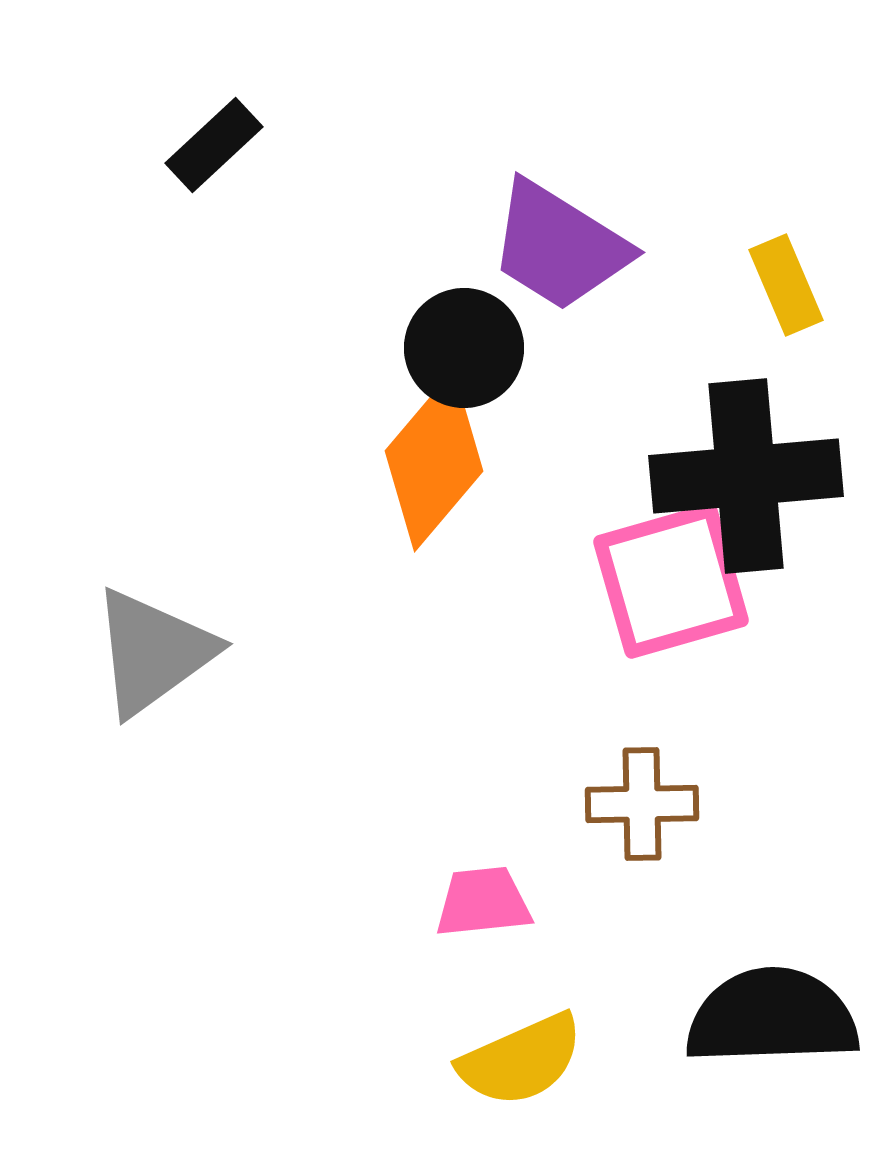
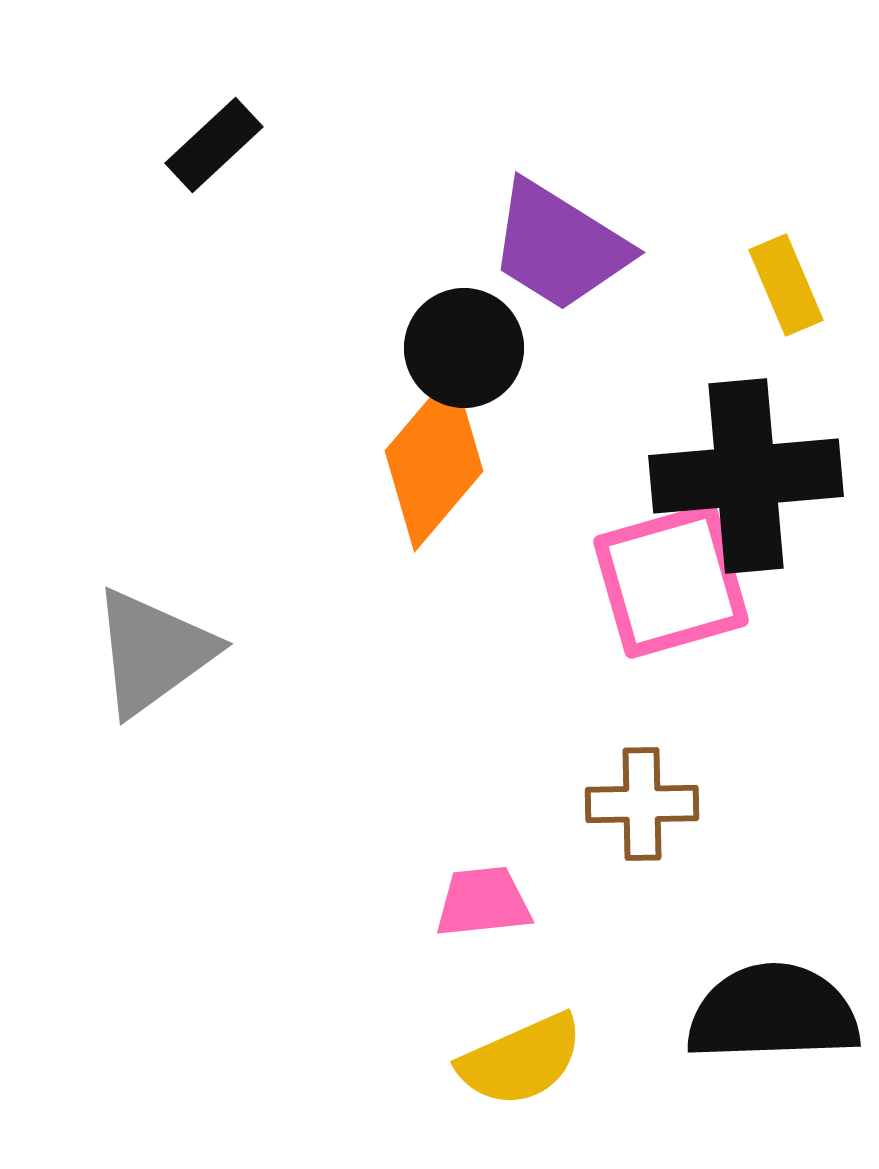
black semicircle: moved 1 px right, 4 px up
